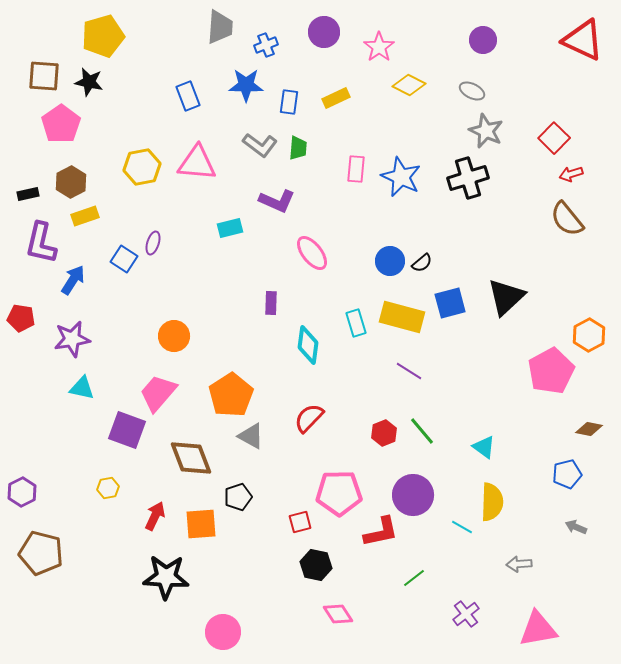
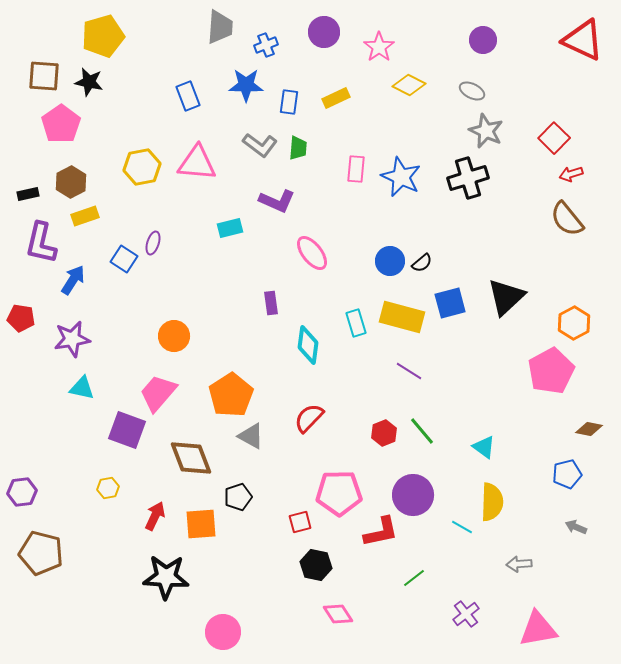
purple rectangle at (271, 303): rotated 10 degrees counterclockwise
orange hexagon at (589, 335): moved 15 px left, 12 px up
purple hexagon at (22, 492): rotated 20 degrees clockwise
